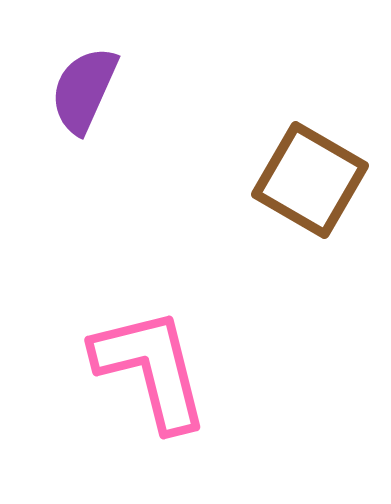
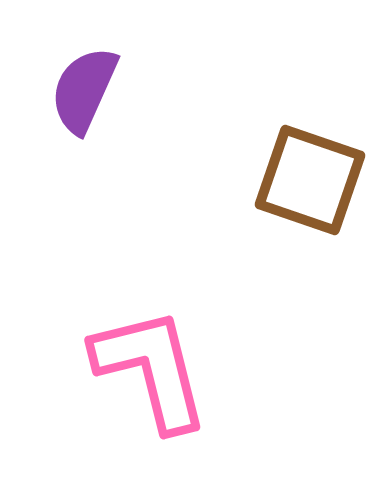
brown square: rotated 11 degrees counterclockwise
